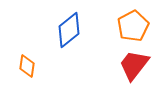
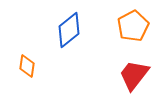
red trapezoid: moved 10 px down
